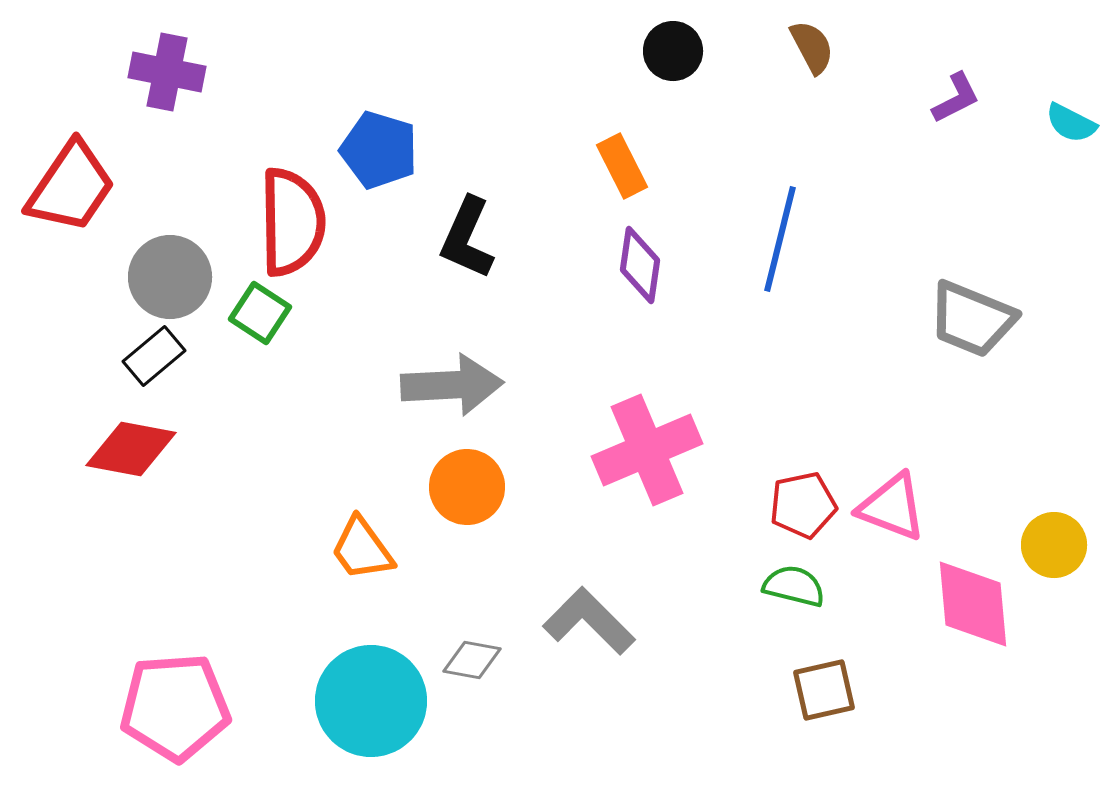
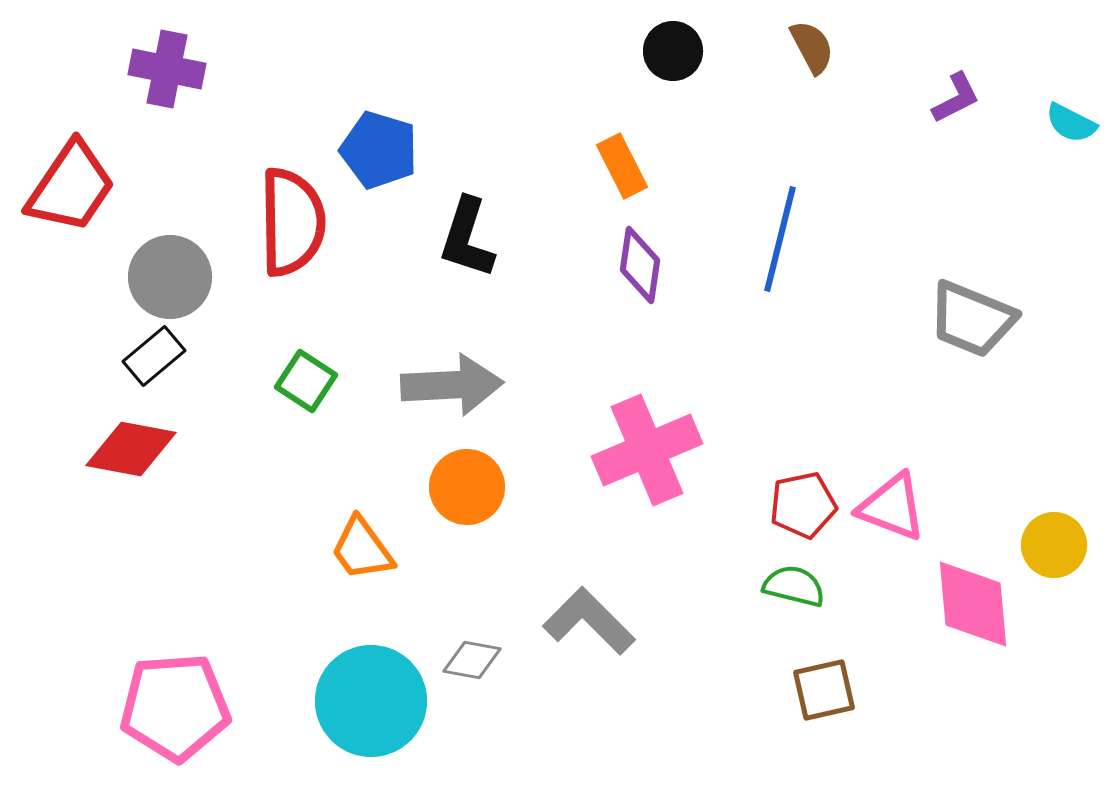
purple cross: moved 3 px up
black L-shape: rotated 6 degrees counterclockwise
green square: moved 46 px right, 68 px down
